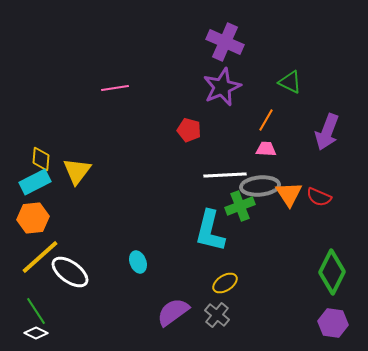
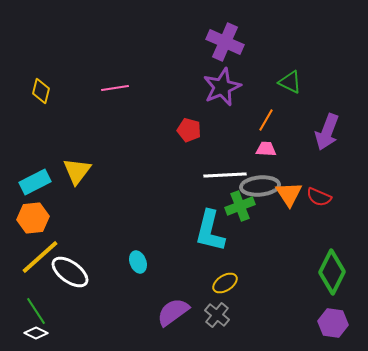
yellow diamond: moved 68 px up; rotated 10 degrees clockwise
